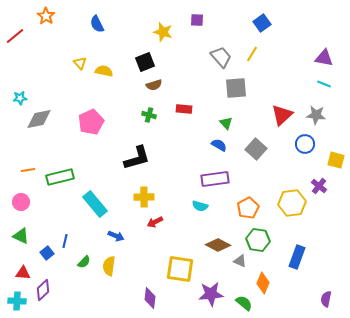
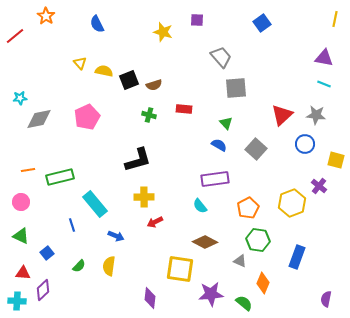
yellow line at (252, 54): moved 83 px right, 35 px up; rotated 21 degrees counterclockwise
black square at (145, 62): moved 16 px left, 18 px down
pink pentagon at (91, 122): moved 4 px left, 5 px up
black L-shape at (137, 158): moved 1 px right, 2 px down
yellow hexagon at (292, 203): rotated 12 degrees counterclockwise
cyan semicircle at (200, 206): rotated 35 degrees clockwise
blue line at (65, 241): moved 7 px right, 16 px up; rotated 32 degrees counterclockwise
brown diamond at (218, 245): moved 13 px left, 3 px up
green semicircle at (84, 262): moved 5 px left, 4 px down
